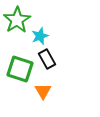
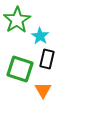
cyan star: rotated 18 degrees counterclockwise
black rectangle: rotated 42 degrees clockwise
orange triangle: moved 1 px up
